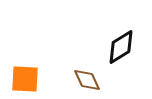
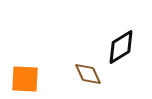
brown diamond: moved 1 px right, 6 px up
